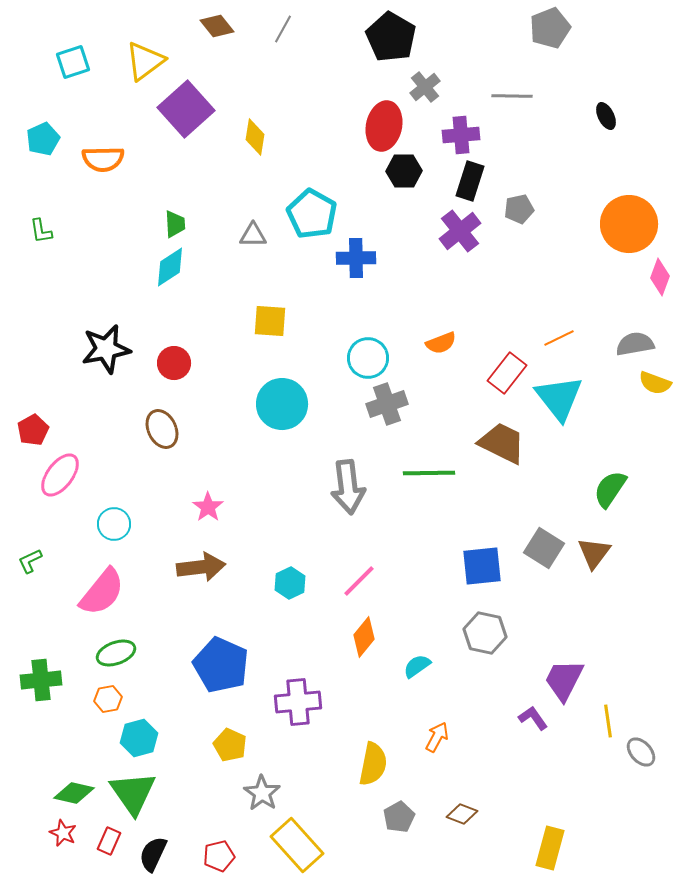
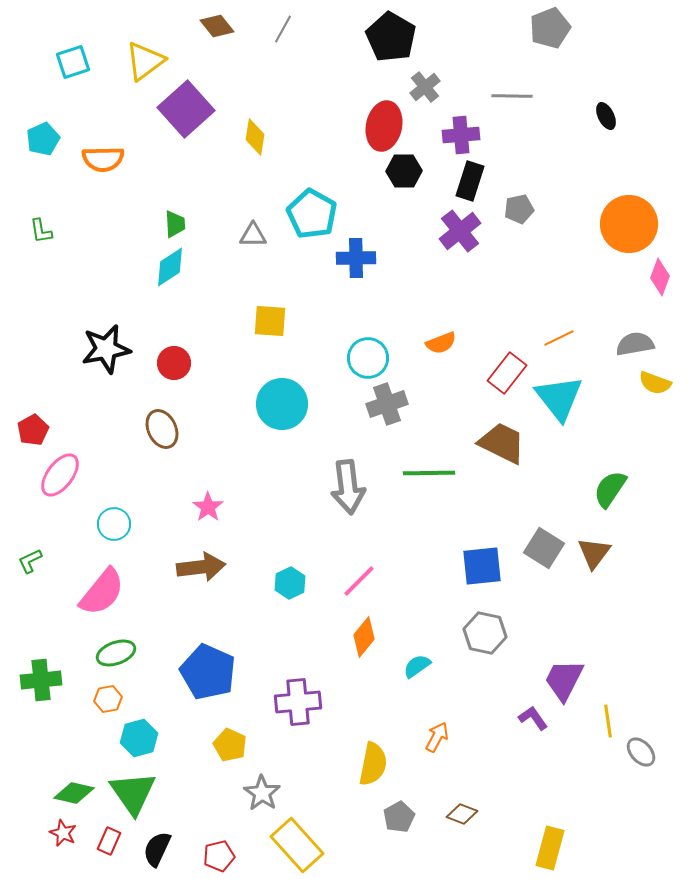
blue pentagon at (221, 665): moved 13 px left, 7 px down
black semicircle at (153, 854): moved 4 px right, 5 px up
